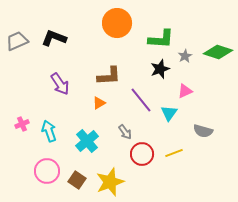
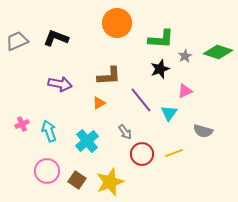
black L-shape: moved 2 px right
purple arrow: rotated 45 degrees counterclockwise
